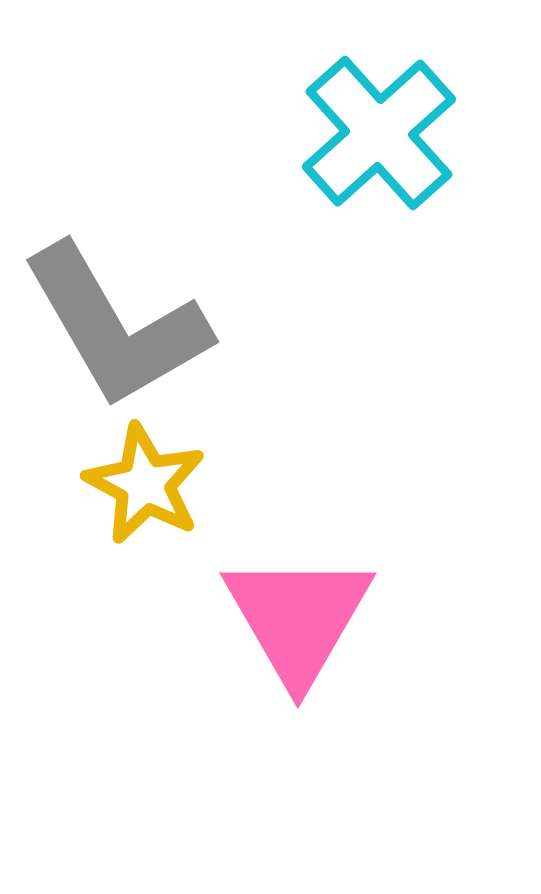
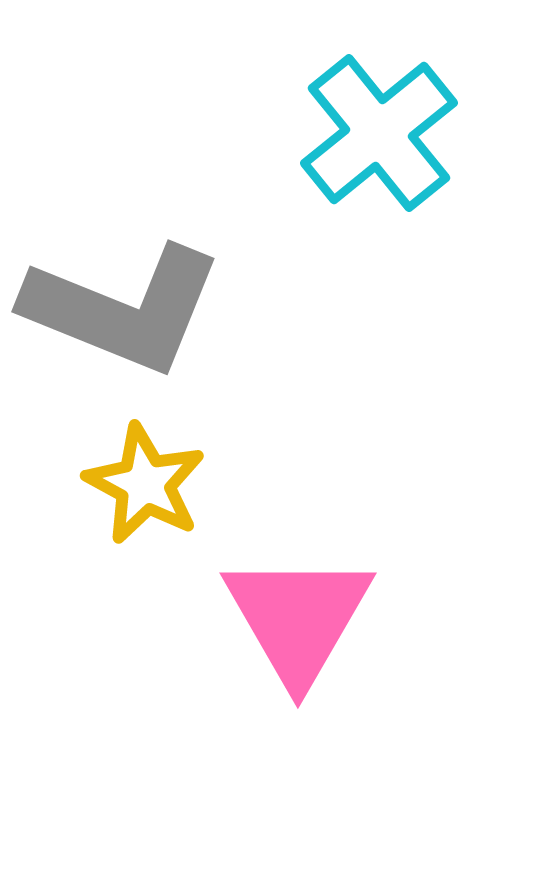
cyan cross: rotated 3 degrees clockwise
gray L-shape: moved 7 px right, 17 px up; rotated 38 degrees counterclockwise
